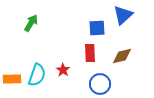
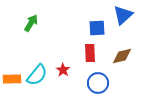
cyan semicircle: rotated 20 degrees clockwise
blue circle: moved 2 px left, 1 px up
